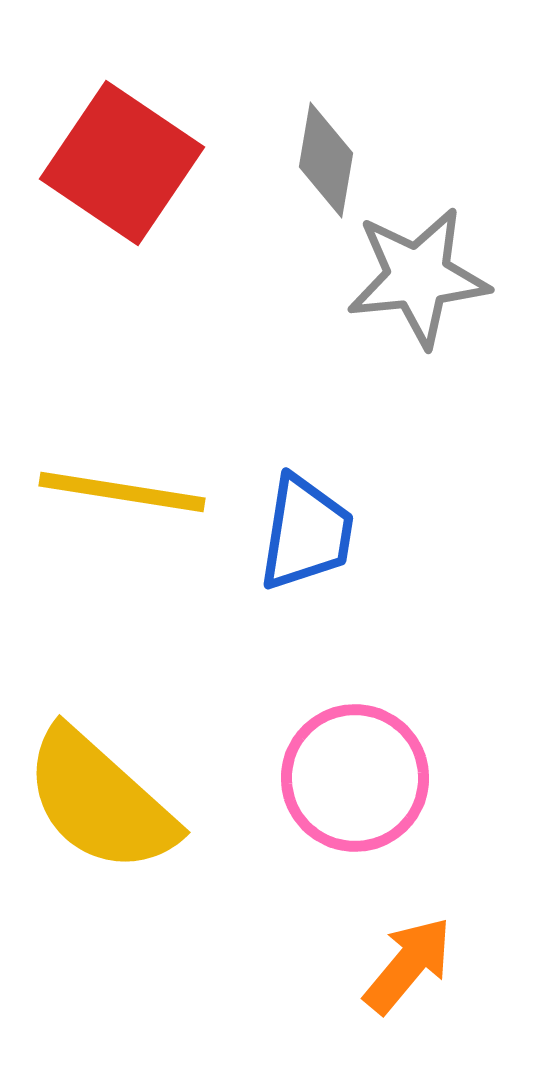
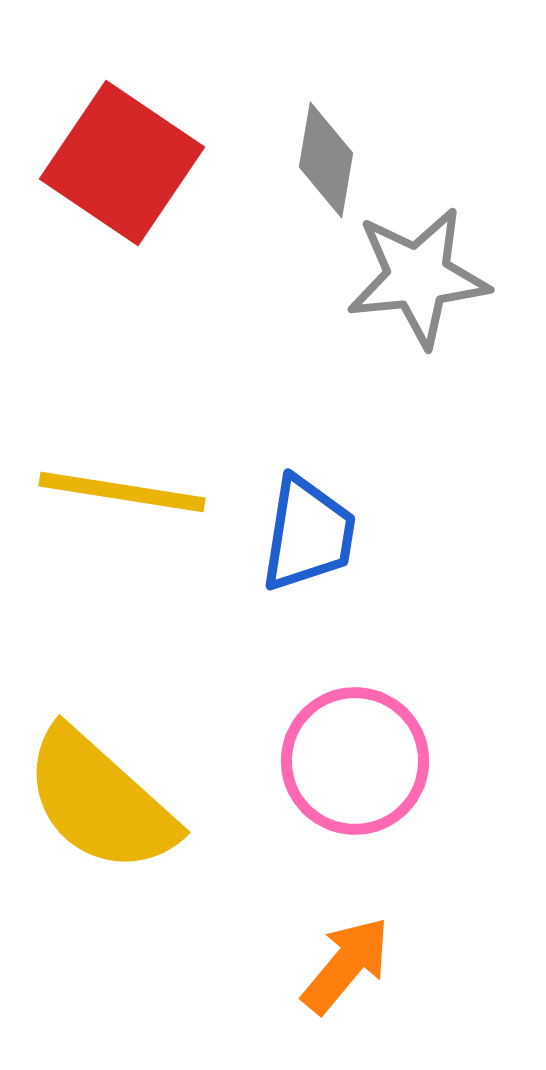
blue trapezoid: moved 2 px right, 1 px down
pink circle: moved 17 px up
orange arrow: moved 62 px left
